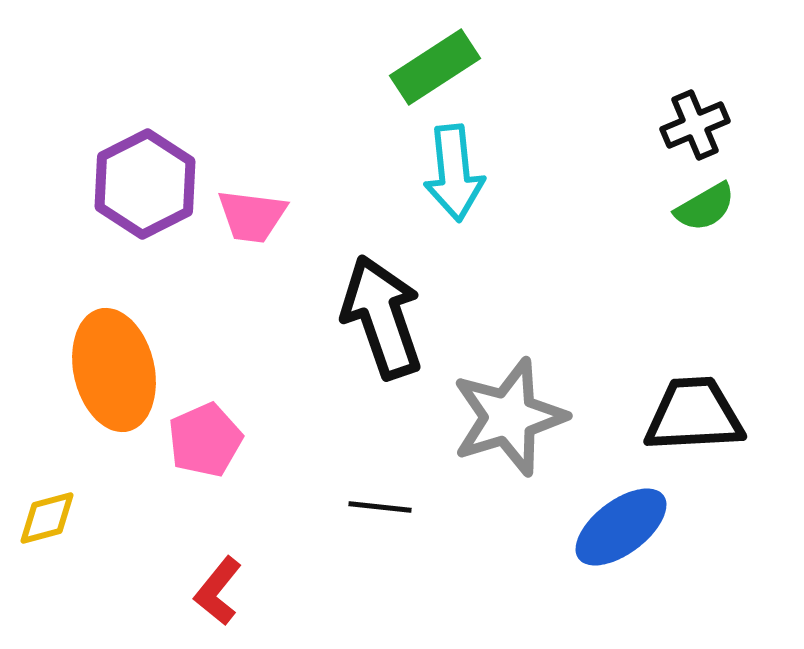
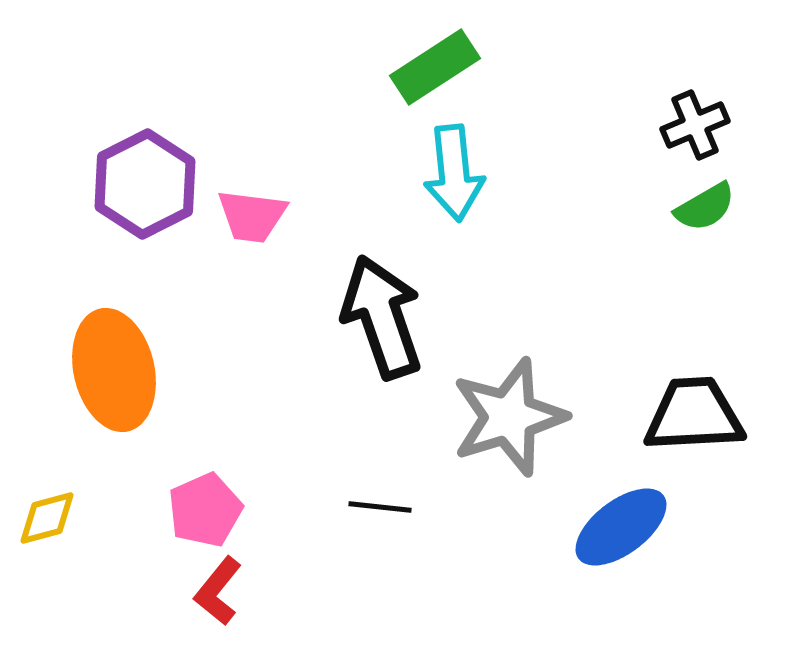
pink pentagon: moved 70 px down
